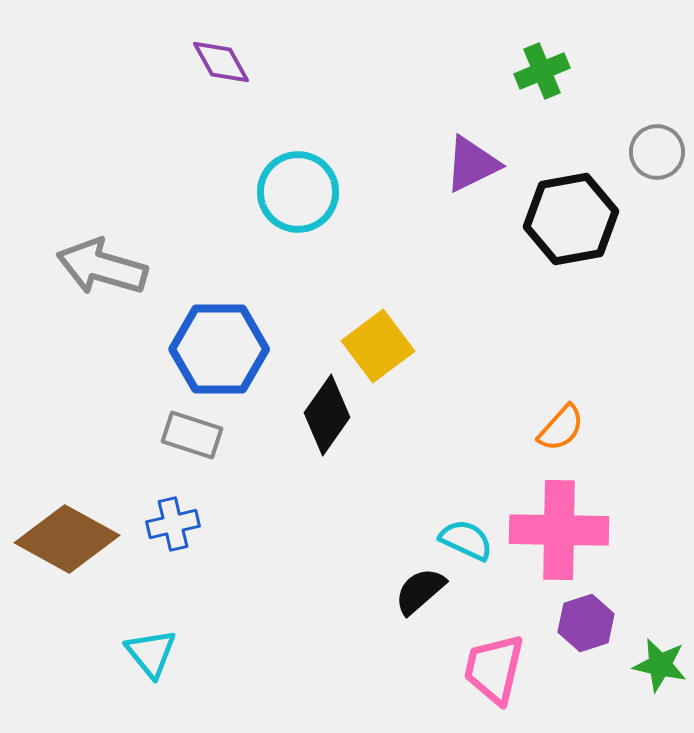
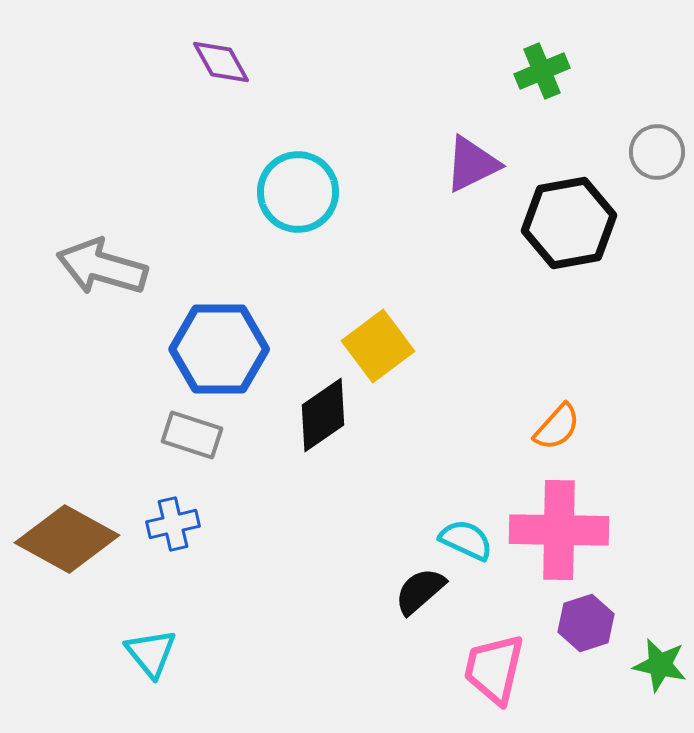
black hexagon: moved 2 px left, 4 px down
black diamond: moved 4 px left; rotated 20 degrees clockwise
orange semicircle: moved 4 px left, 1 px up
